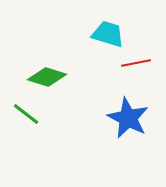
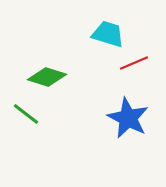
red line: moved 2 px left; rotated 12 degrees counterclockwise
